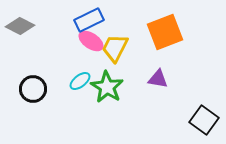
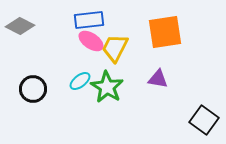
blue rectangle: rotated 20 degrees clockwise
orange square: rotated 12 degrees clockwise
